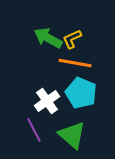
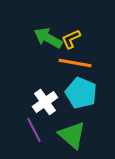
yellow L-shape: moved 1 px left
white cross: moved 2 px left, 1 px down
